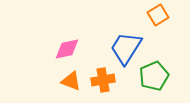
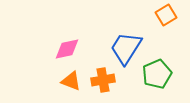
orange square: moved 8 px right
green pentagon: moved 3 px right, 2 px up
